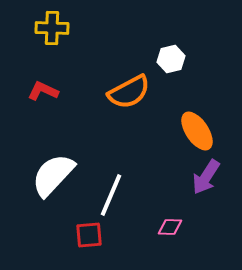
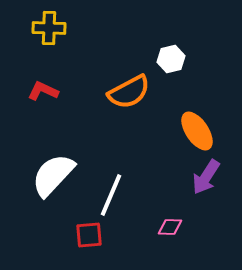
yellow cross: moved 3 px left
